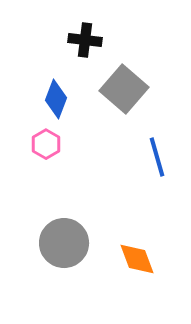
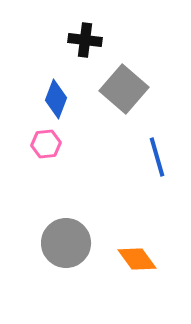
pink hexagon: rotated 24 degrees clockwise
gray circle: moved 2 px right
orange diamond: rotated 15 degrees counterclockwise
